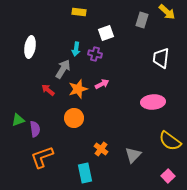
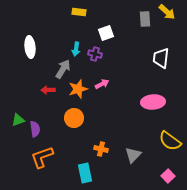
gray rectangle: moved 3 px right, 1 px up; rotated 21 degrees counterclockwise
white ellipse: rotated 15 degrees counterclockwise
red arrow: rotated 40 degrees counterclockwise
orange cross: rotated 24 degrees counterclockwise
